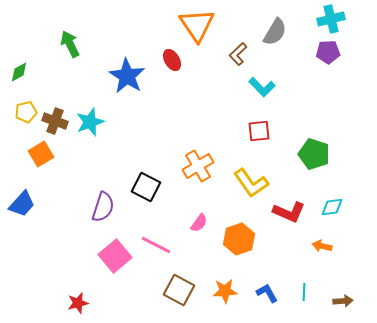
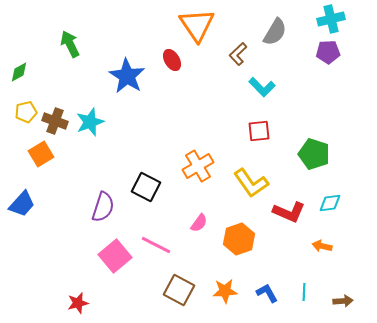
cyan diamond: moved 2 px left, 4 px up
